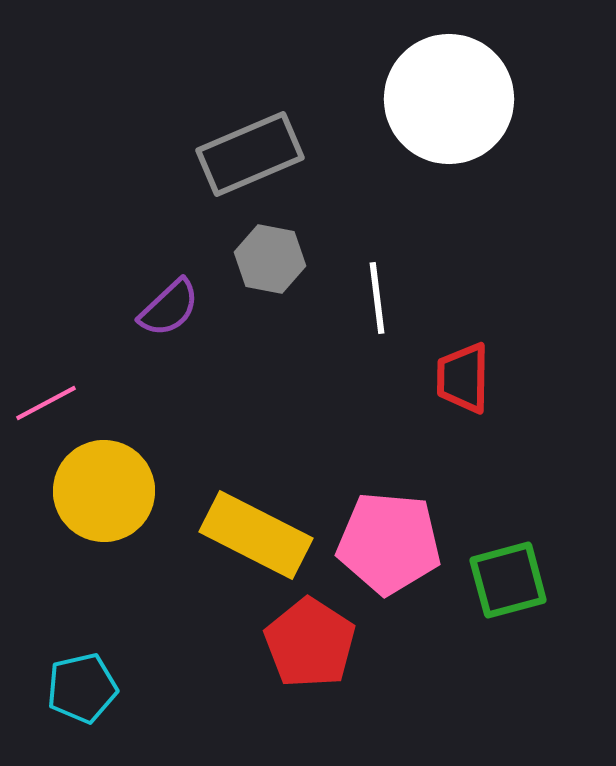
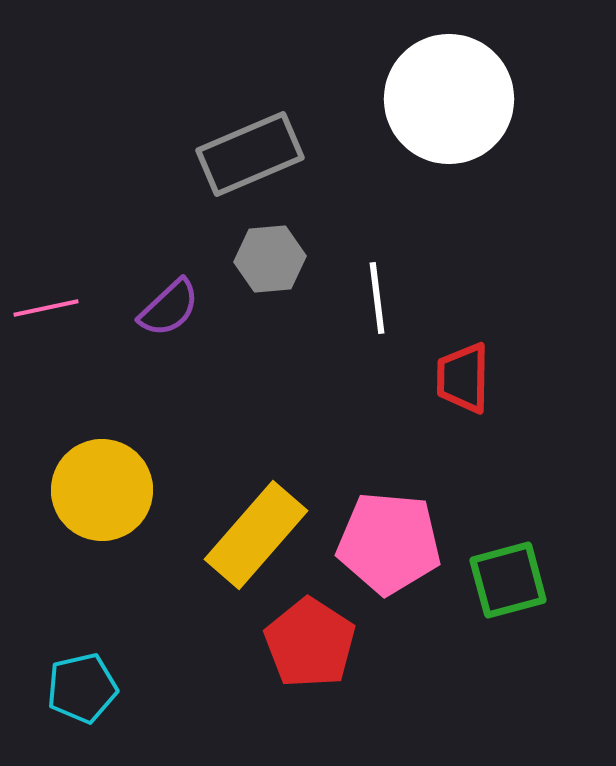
gray hexagon: rotated 16 degrees counterclockwise
pink line: moved 95 px up; rotated 16 degrees clockwise
yellow circle: moved 2 px left, 1 px up
yellow rectangle: rotated 76 degrees counterclockwise
